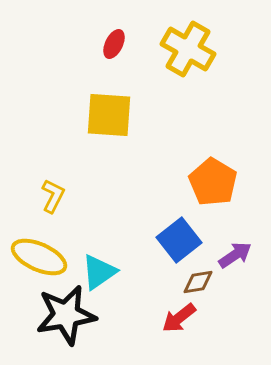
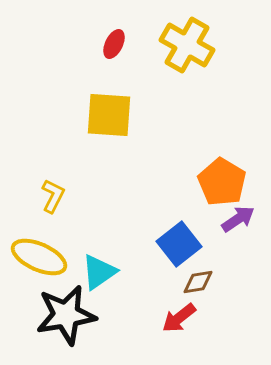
yellow cross: moved 1 px left, 4 px up
orange pentagon: moved 9 px right
blue square: moved 4 px down
purple arrow: moved 3 px right, 36 px up
